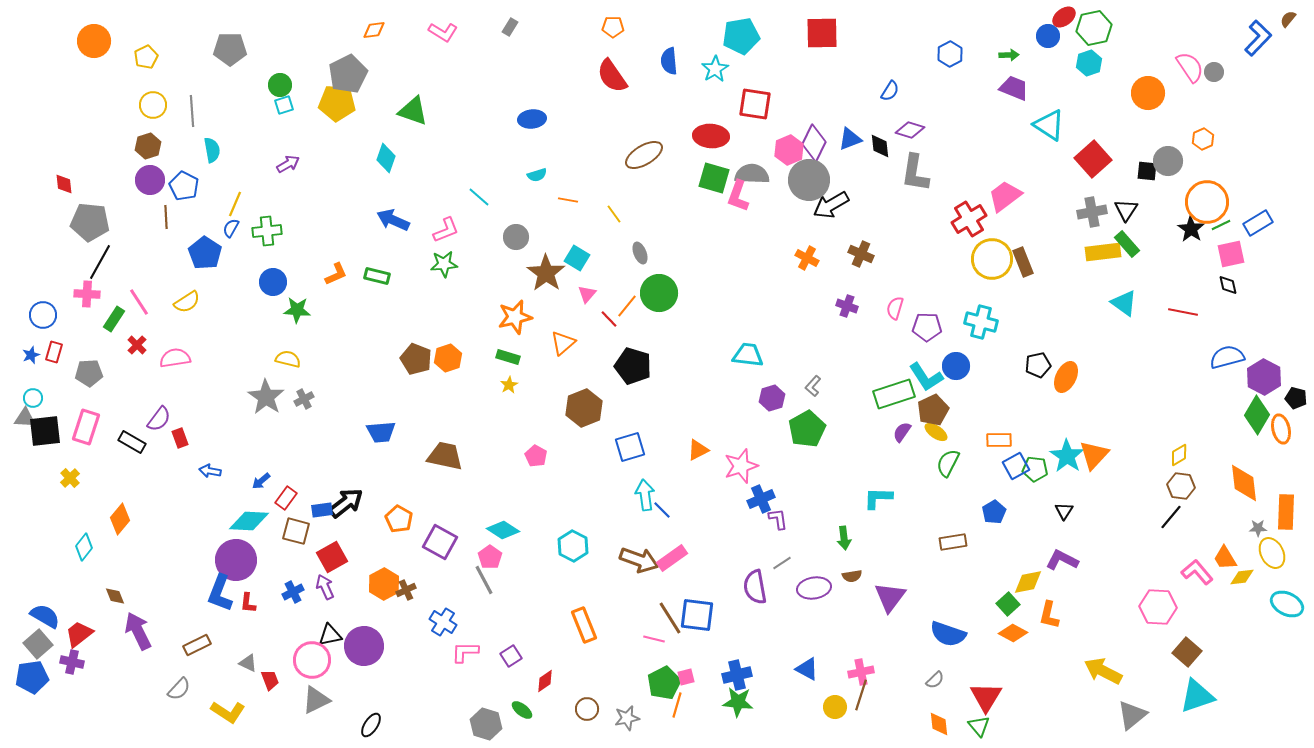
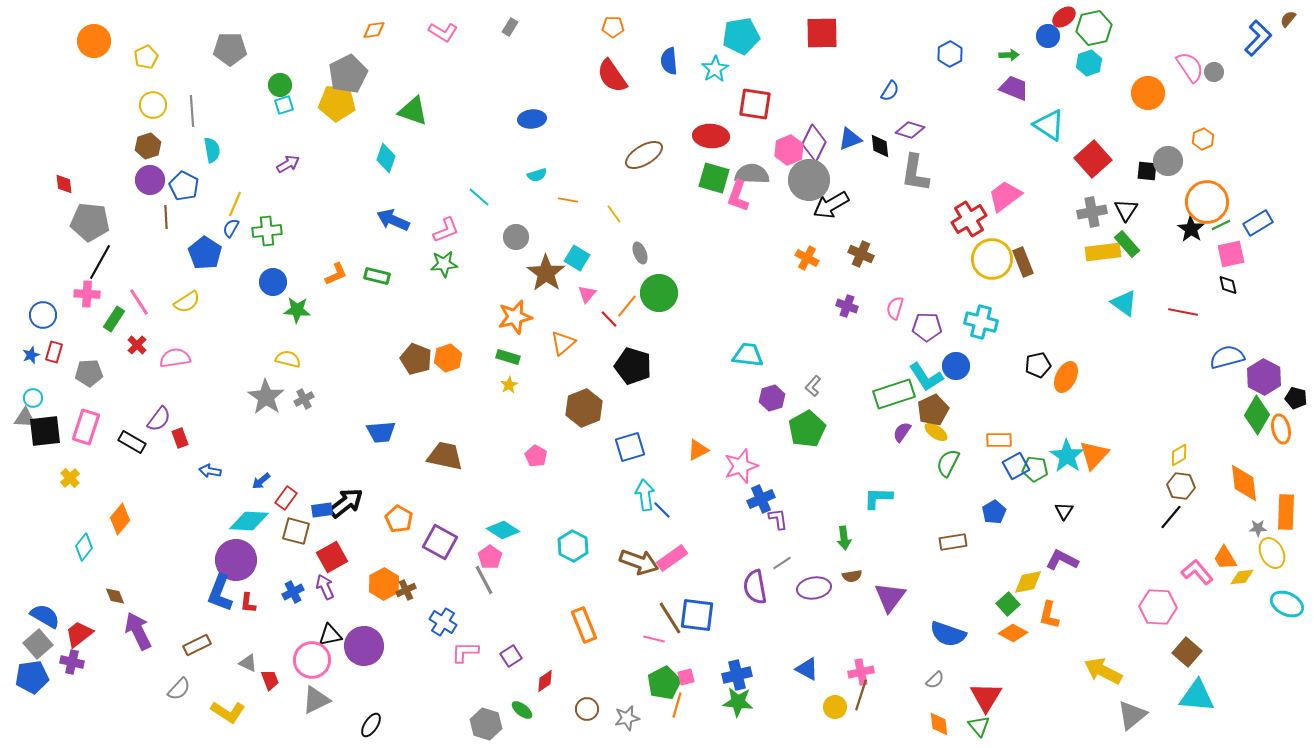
brown arrow at (639, 560): moved 2 px down
cyan triangle at (1197, 696): rotated 24 degrees clockwise
